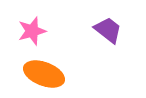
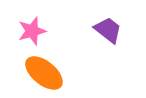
orange ellipse: moved 1 px up; rotated 18 degrees clockwise
